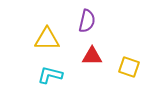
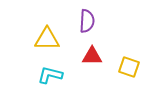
purple semicircle: rotated 10 degrees counterclockwise
